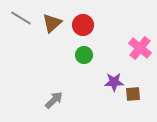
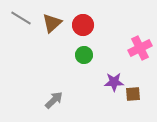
pink cross: rotated 25 degrees clockwise
